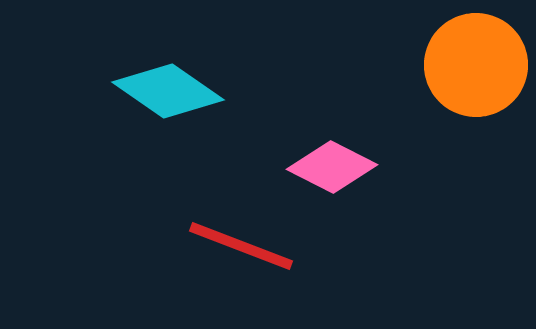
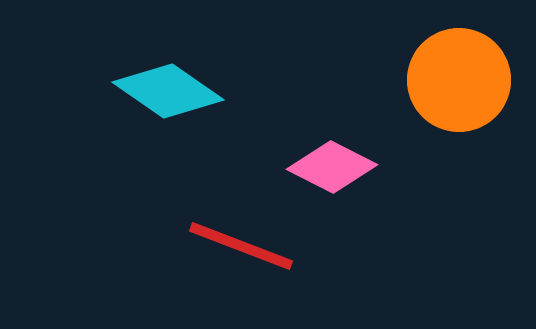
orange circle: moved 17 px left, 15 px down
